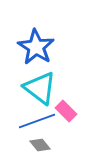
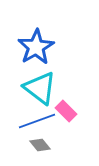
blue star: rotated 9 degrees clockwise
